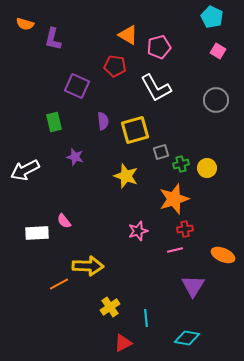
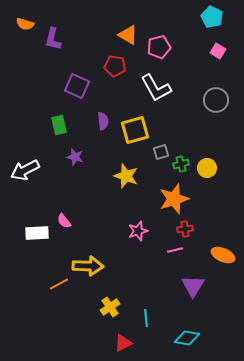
green rectangle: moved 5 px right, 3 px down
